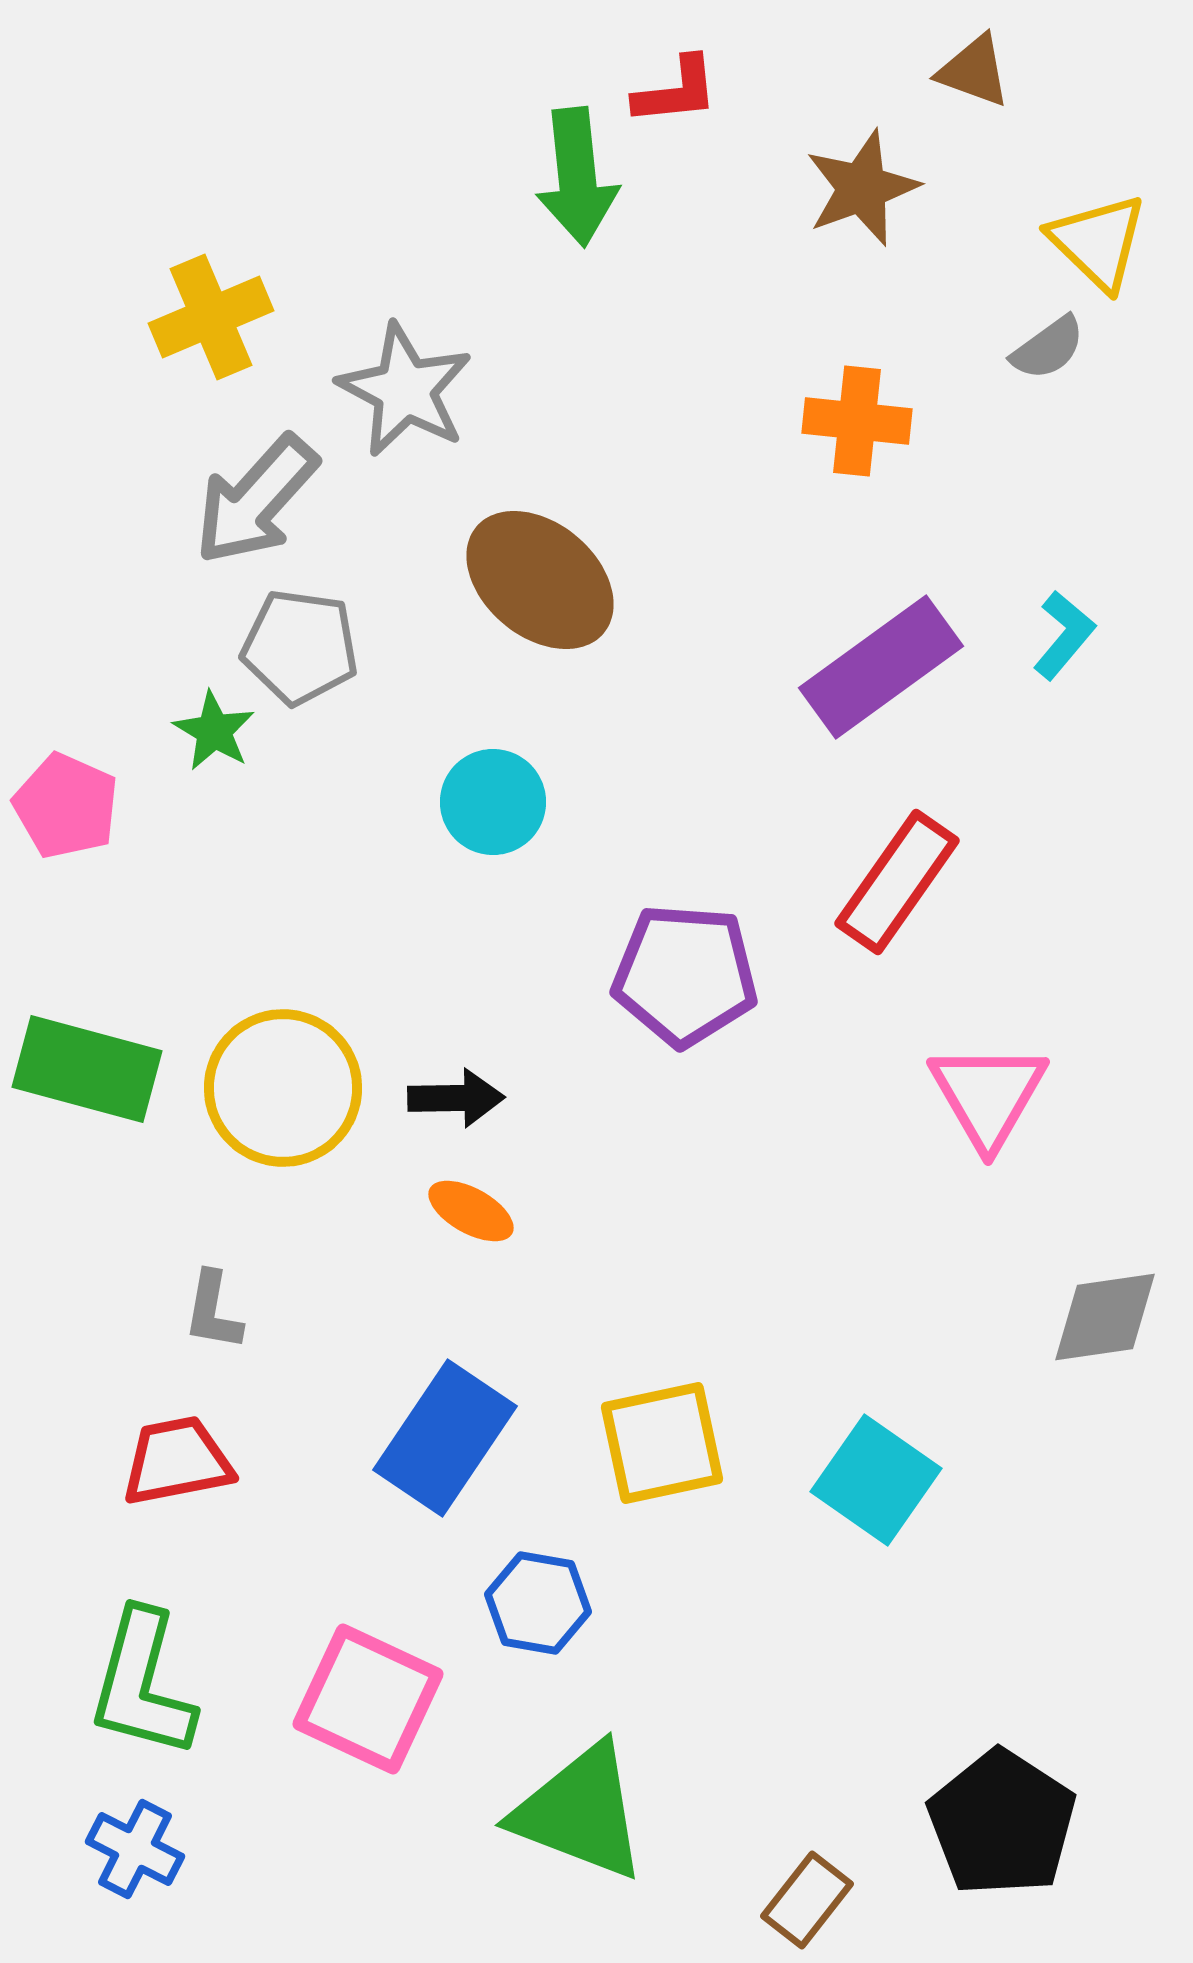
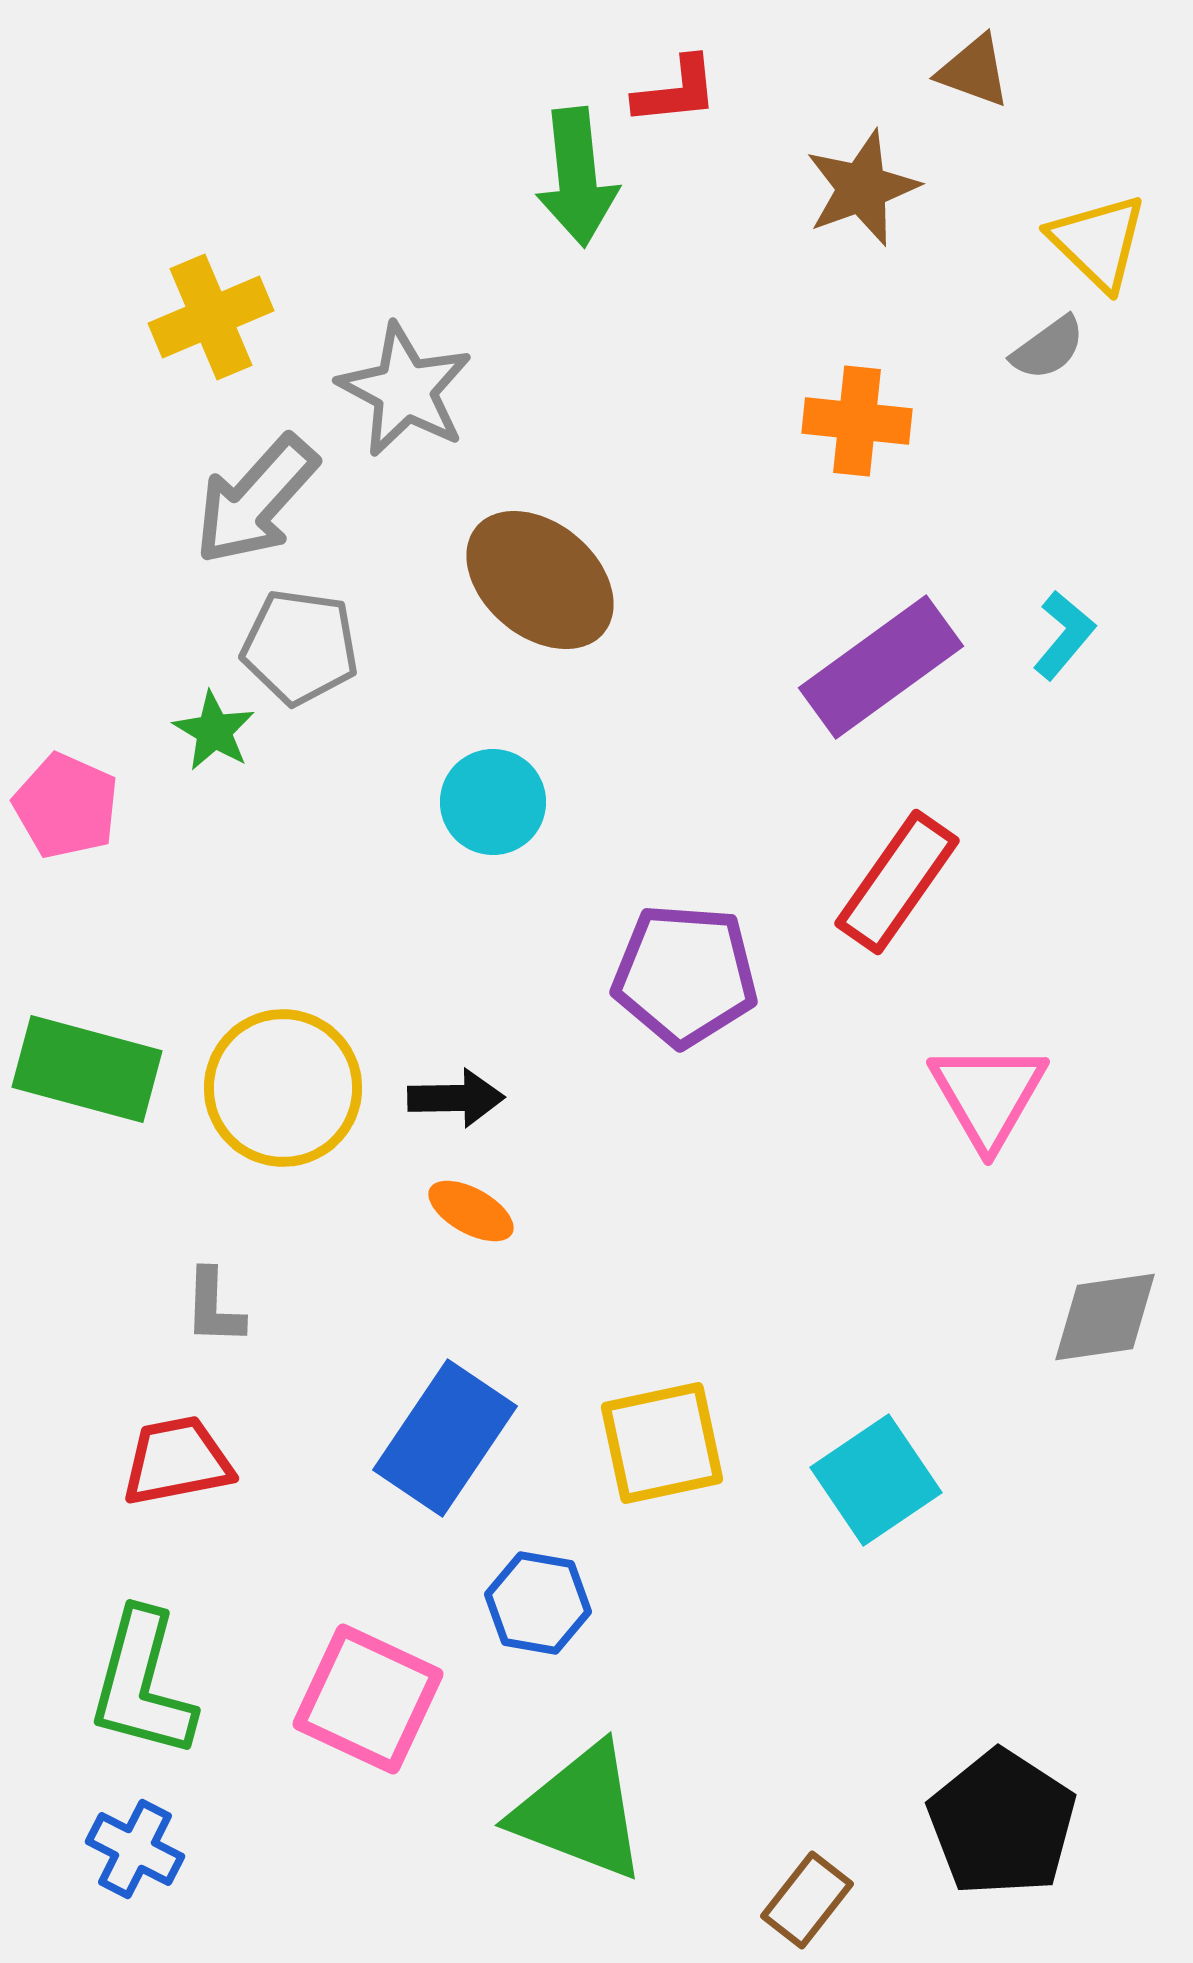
gray L-shape: moved 1 px right, 4 px up; rotated 8 degrees counterclockwise
cyan square: rotated 21 degrees clockwise
